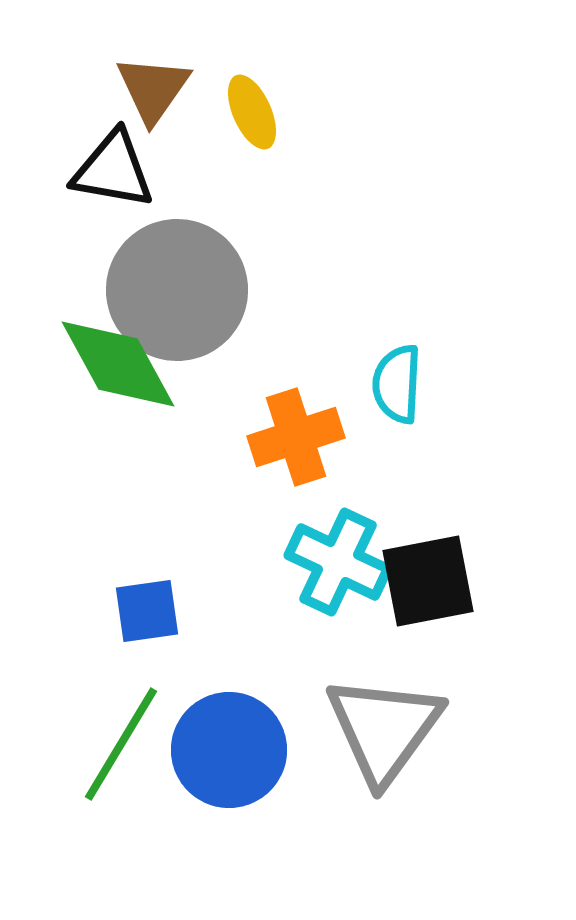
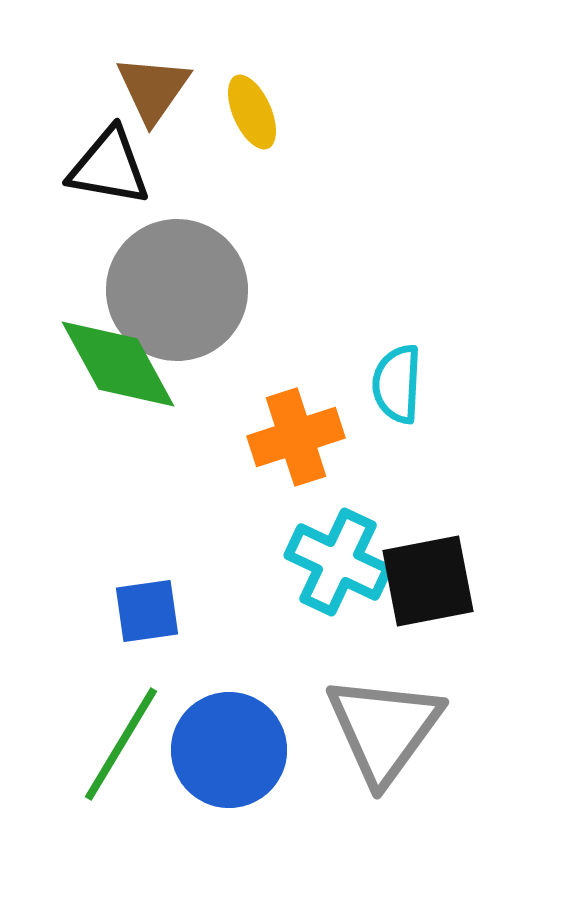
black triangle: moved 4 px left, 3 px up
